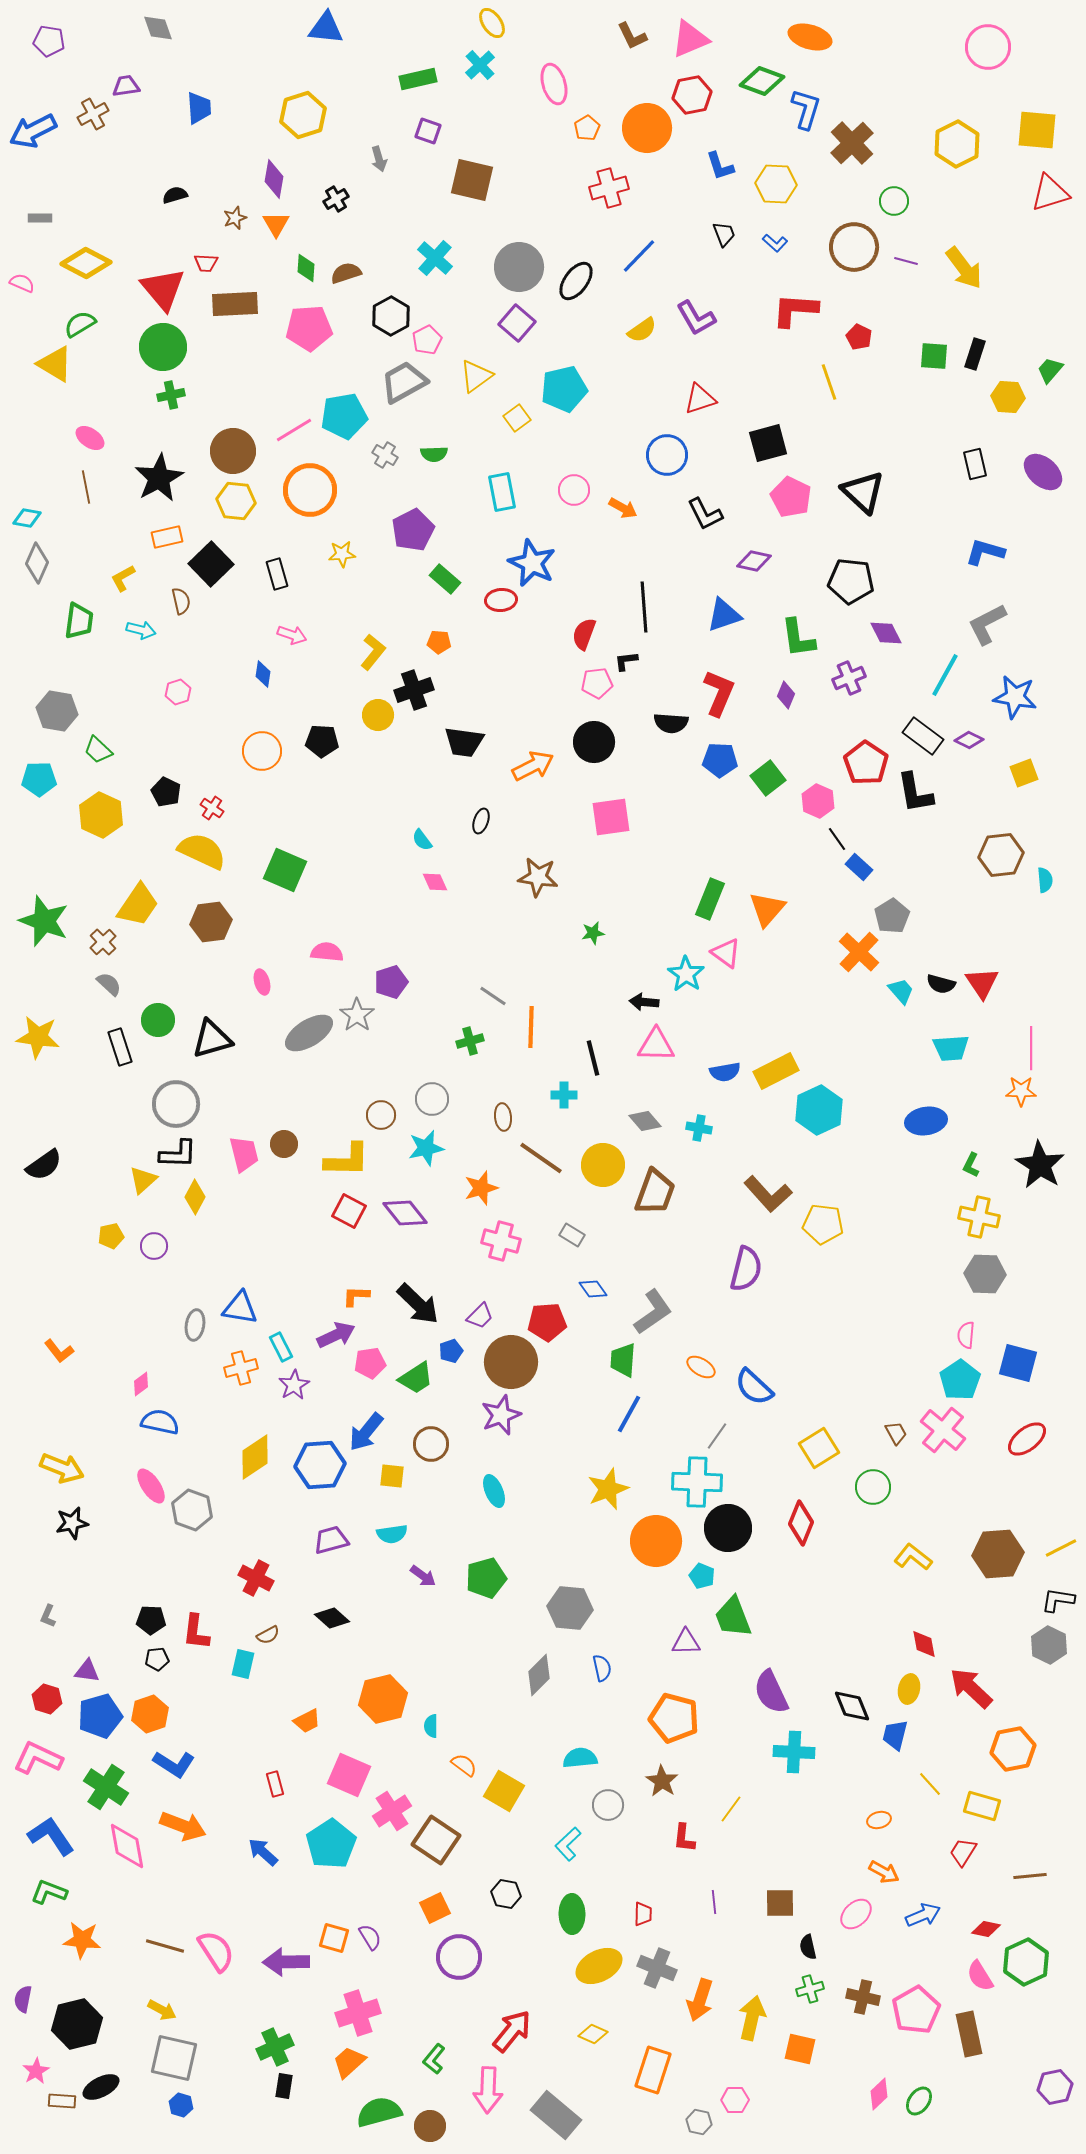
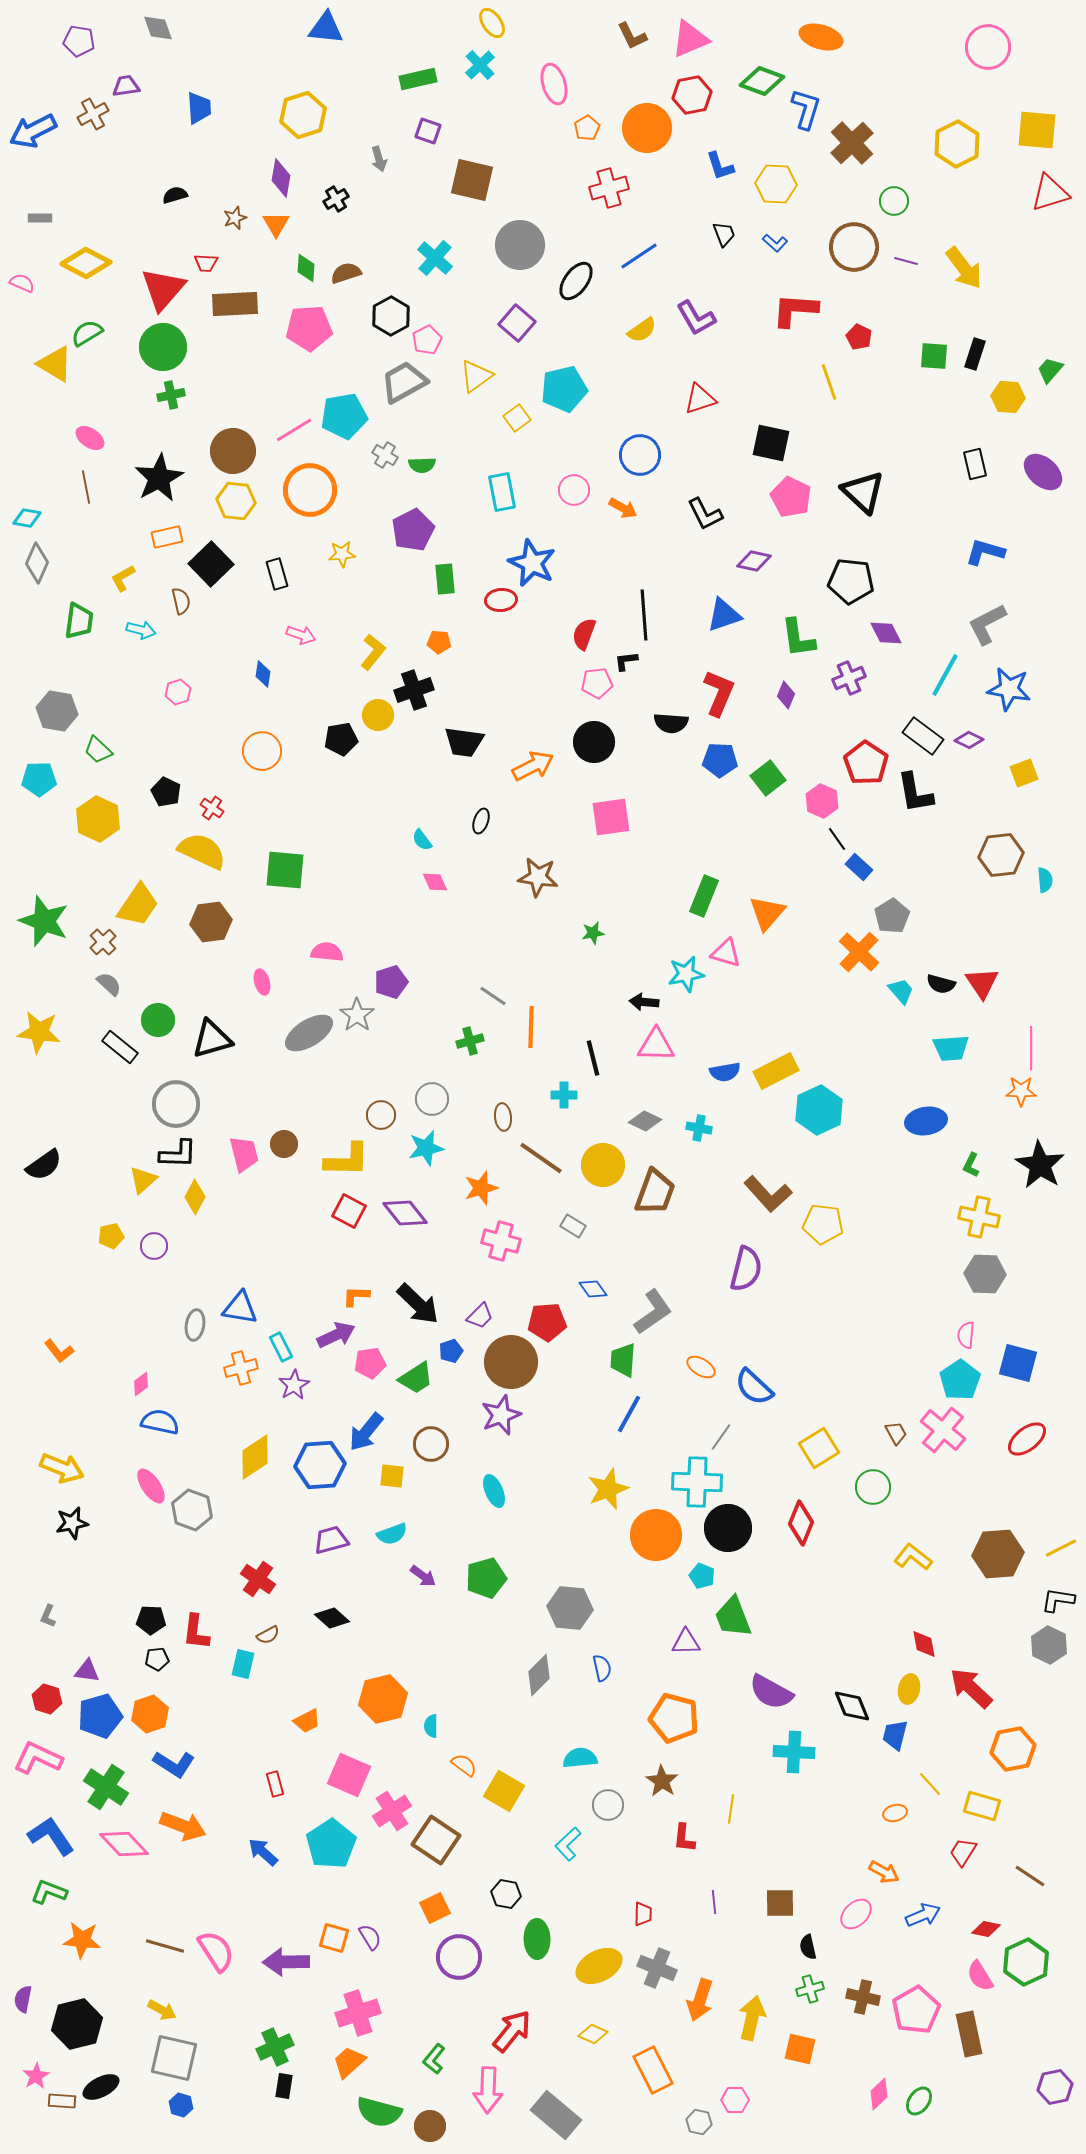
orange ellipse at (810, 37): moved 11 px right
purple pentagon at (49, 41): moved 30 px right
purple diamond at (274, 179): moved 7 px right, 1 px up
blue line at (639, 256): rotated 12 degrees clockwise
gray circle at (519, 267): moved 1 px right, 22 px up
red triangle at (163, 289): rotated 21 degrees clockwise
green semicircle at (80, 324): moved 7 px right, 9 px down
black square at (768, 443): moved 3 px right; rotated 27 degrees clockwise
green semicircle at (434, 454): moved 12 px left, 11 px down
blue circle at (667, 455): moved 27 px left
green rectangle at (445, 579): rotated 44 degrees clockwise
black line at (644, 607): moved 8 px down
pink arrow at (292, 635): moved 9 px right
blue star at (1015, 697): moved 6 px left, 8 px up
black pentagon at (322, 741): moved 19 px right, 2 px up; rotated 12 degrees counterclockwise
pink hexagon at (818, 801): moved 4 px right
yellow hexagon at (101, 815): moved 3 px left, 4 px down
green square at (285, 870): rotated 18 degrees counterclockwise
green rectangle at (710, 899): moved 6 px left, 3 px up
orange triangle at (767, 909): moved 4 px down
pink triangle at (726, 953): rotated 20 degrees counterclockwise
cyan star at (686, 974): rotated 27 degrees clockwise
yellow star at (38, 1037): moved 1 px right, 5 px up
black rectangle at (120, 1047): rotated 33 degrees counterclockwise
gray diamond at (645, 1121): rotated 24 degrees counterclockwise
gray rectangle at (572, 1235): moved 1 px right, 9 px up
gray line at (717, 1436): moved 4 px right, 1 px down
cyan semicircle at (392, 1534): rotated 12 degrees counterclockwise
orange circle at (656, 1541): moved 6 px up
red cross at (256, 1578): moved 2 px right, 1 px down; rotated 8 degrees clockwise
purple semicircle at (771, 1692): rotated 36 degrees counterclockwise
yellow line at (731, 1809): rotated 28 degrees counterclockwise
orange ellipse at (879, 1820): moved 16 px right, 7 px up
pink diamond at (127, 1846): moved 3 px left, 2 px up; rotated 33 degrees counterclockwise
brown line at (1030, 1876): rotated 40 degrees clockwise
green ellipse at (572, 1914): moved 35 px left, 25 px down
orange rectangle at (653, 2070): rotated 45 degrees counterclockwise
pink star at (36, 2071): moved 5 px down
green semicircle at (379, 2112): rotated 150 degrees counterclockwise
